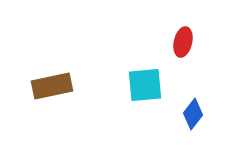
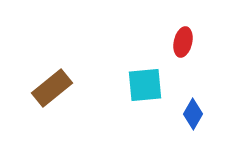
brown rectangle: moved 2 px down; rotated 27 degrees counterclockwise
blue diamond: rotated 8 degrees counterclockwise
